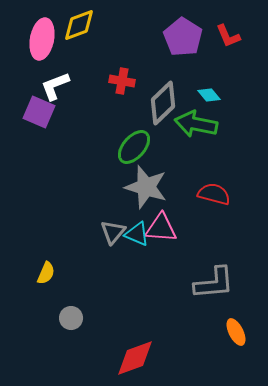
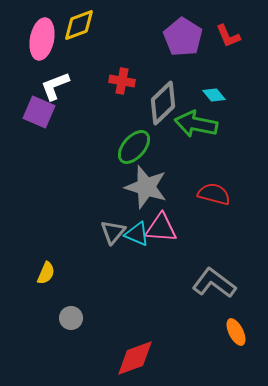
cyan diamond: moved 5 px right
gray L-shape: rotated 138 degrees counterclockwise
